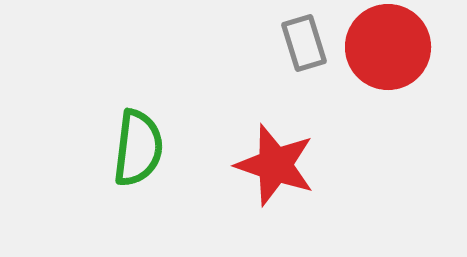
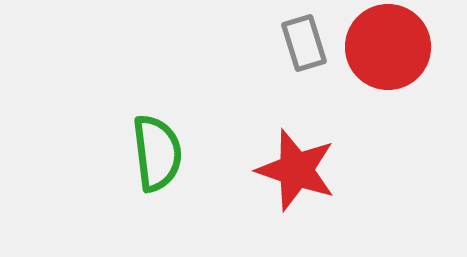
green semicircle: moved 19 px right, 5 px down; rotated 14 degrees counterclockwise
red star: moved 21 px right, 5 px down
